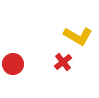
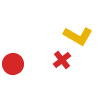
red cross: moved 1 px left, 2 px up
